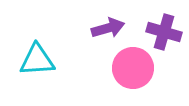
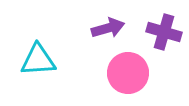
cyan triangle: moved 1 px right
pink circle: moved 5 px left, 5 px down
